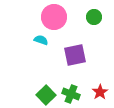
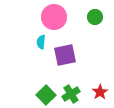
green circle: moved 1 px right
cyan semicircle: moved 2 px down; rotated 104 degrees counterclockwise
purple square: moved 10 px left
green cross: rotated 36 degrees clockwise
